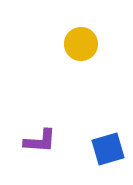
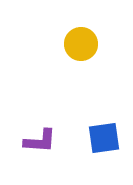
blue square: moved 4 px left, 11 px up; rotated 8 degrees clockwise
